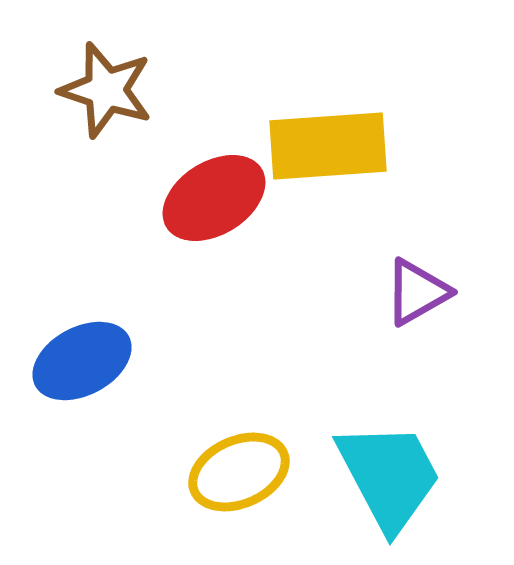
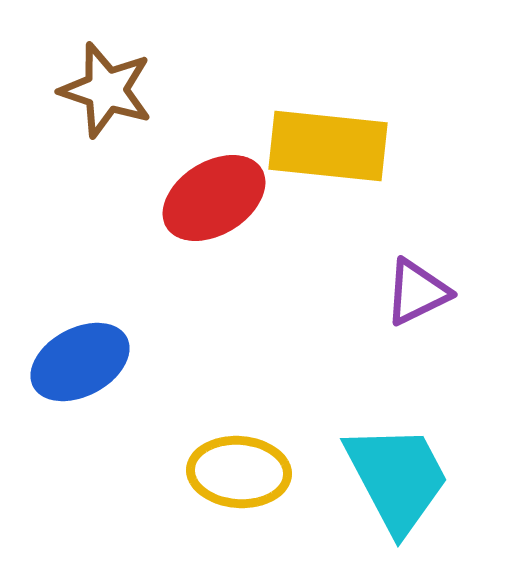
yellow rectangle: rotated 10 degrees clockwise
purple triangle: rotated 4 degrees clockwise
blue ellipse: moved 2 px left, 1 px down
yellow ellipse: rotated 28 degrees clockwise
cyan trapezoid: moved 8 px right, 2 px down
